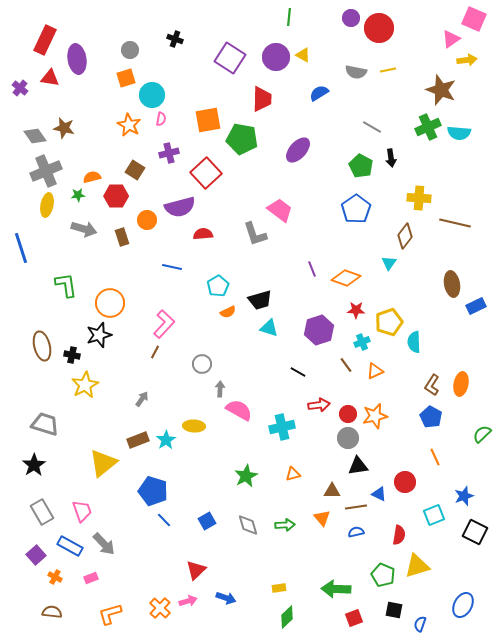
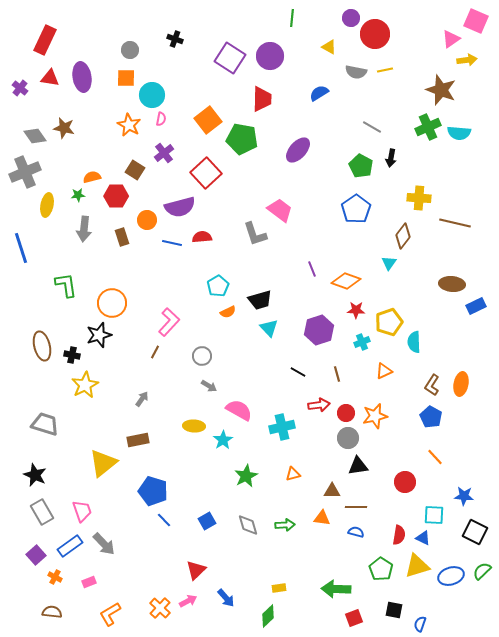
green line at (289, 17): moved 3 px right, 1 px down
pink square at (474, 19): moved 2 px right, 2 px down
red circle at (379, 28): moved 4 px left, 6 px down
yellow triangle at (303, 55): moved 26 px right, 8 px up
purple circle at (276, 57): moved 6 px left, 1 px up
purple ellipse at (77, 59): moved 5 px right, 18 px down
yellow line at (388, 70): moved 3 px left
orange square at (126, 78): rotated 18 degrees clockwise
orange square at (208, 120): rotated 28 degrees counterclockwise
purple cross at (169, 153): moved 5 px left; rotated 24 degrees counterclockwise
black arrow at (391, 158): rotated 18 degrees clockwise
gray cross at (46, 171): moved 21 px left, 1 px down
gray arrow at (84, 229): rotated 80 degrees clockwise
red semicircle at (203, 234): moved 1 px left, 3 px down
brown diamond at (405, 236): moved 2 px left
blue line at (172, 267): moved 24 px up
orange diamond at (346, 278): moved 3 px down
brown ellipse at (452, 284): rotated 75 degrees counterclockwise
orange circle at (110, 303): moved 2 px right
pink L-shape at (164, 324): moved 5 px right, 2 px up
cyan triangle at (269, 328): rotated 30 degrees clockwise
gray circle at (202, 364): moved 8 px up
brown line at (346, 365): moved 9 px left, 9 px down; rotated 21 degrees clockwise
orange triangle at (375, 371): moved 9 px right
gray arrow at (220, 389): moved 11 px left, 3 px up; rotated 119 degrees clockwise
red circle at (348, 414): moved 2 px left, 1 px up
green semicircle at (482, 434): moved 137 px down
brown rectangle at (138, 440): rotated 10 degrees clockwise
cyan star at (166, 440): moved 57 px right
orange line at (435, 457): rotated 18 degrees counterclockwise
black star at (34, 465): moved 1 px right, 10 px down; rotated 15 degrees counterclockwise
blue triangle at (379, 494): moved 44 px right, 44 px down
blue star at (464, 496): rotated 24 degrees clockwise
brown line at (356, 507): rotated 10 degrees clockwise
cyan square at (434, 515): rotated 25 degrees clockwise
orange triangle at (322, 518): rotated 42 degrees counterclockwise
blue semicircle at (356, 532): rotated 28 degrees clockwise
blue rectangle at (70, 546): rotated 65 degrees counterclockwise
green pentagon at (383, 575): moved 2 px left, 6 px up; rotated 10 degrees clockwise
pink rectangle at (91, 578): moved 2 px left, 4 px down
blue arrow at (226, 598): rotated 30 degrees clockwise
pink arrow at (188, 601): rotated 12 degrees counterclockwise
blue ellipse at (463, 605): moved 12 px left, 29 px up; rotated 45 degrees clockwise
orange L-shape at (110, 614): rotated 15 degrees counterclockwise
green diamond at (287, 617): moved 19 px left, 1 px up
